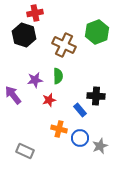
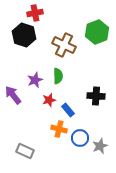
purple star: rotated 14 degrees counterclockwise
blue rectangle: moved 12 px left
